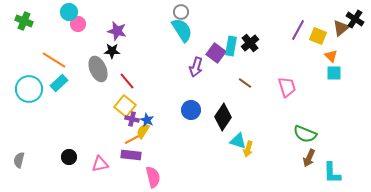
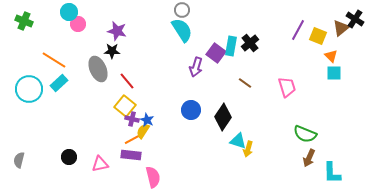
gray circle at (181, 12): moved 1 px right, 2 px up
